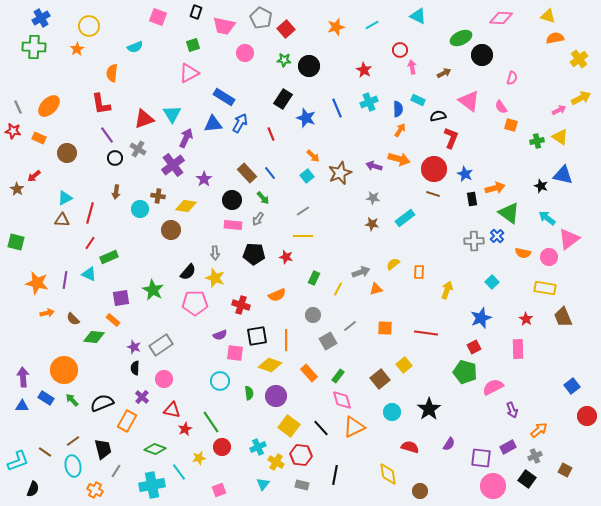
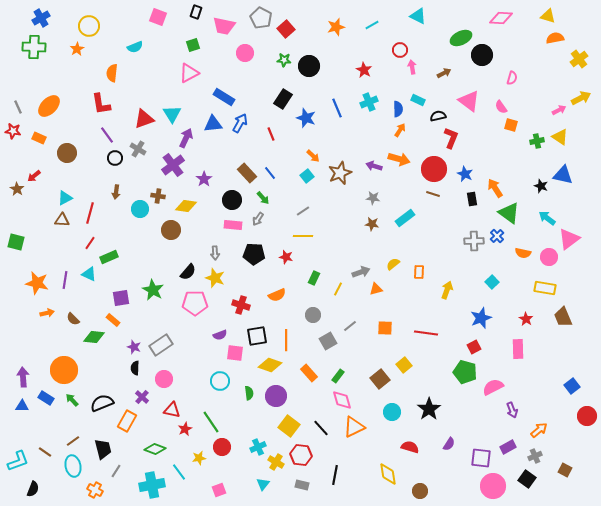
orange arrow at (495, 188): rotated 108 degrees counterclockwise
